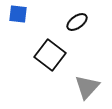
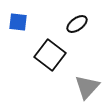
blue square: moved 8 px down
black ellipse: moved 2 px down
